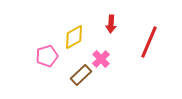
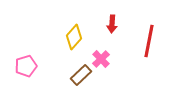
red arrow: moved 1 px right
yellow diamond: rotated 20 degrees counterclockwise
red line: moved 1 px up; rotated 12 degrees counterclockwise
pink pentagon: moved 21 px left, 10 px down
